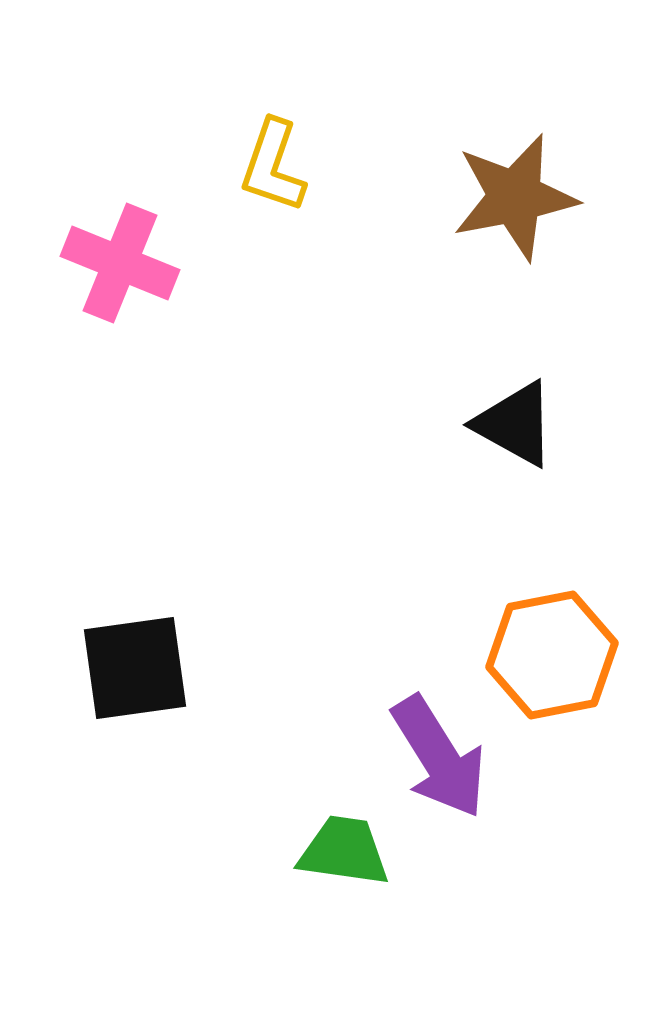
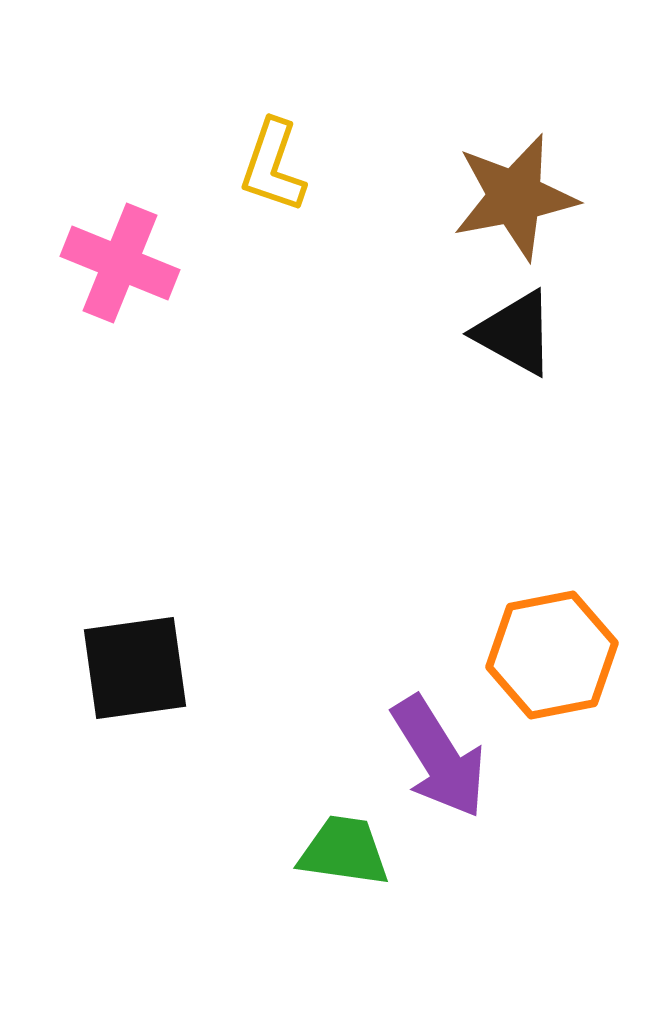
black triangle: moved 91 px up
